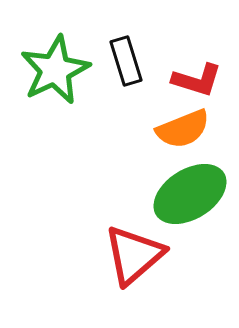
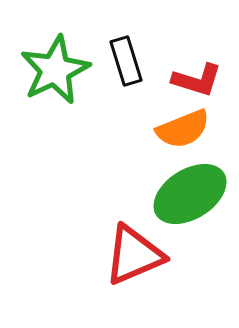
red triangle: rotated 18 degrees clockwise
